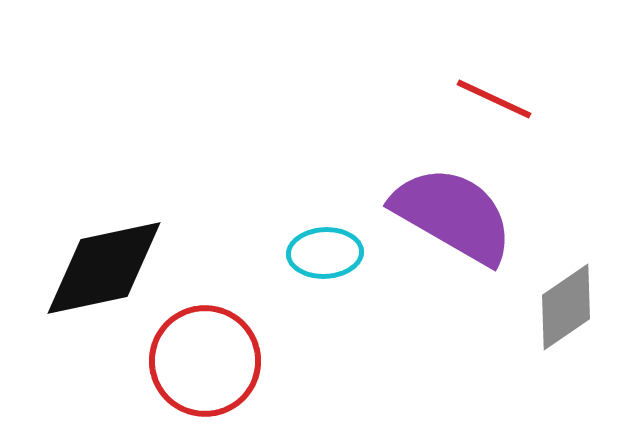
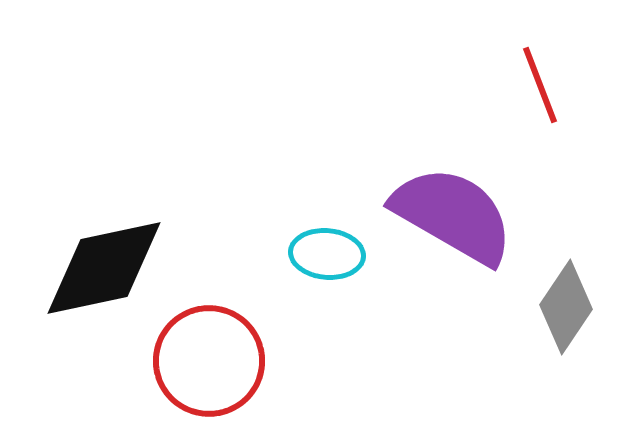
red line: moved 46 px right, 14 px up; rotated 44 degrees clockwise
cyan ellipse: moved 2 px right, 1 px down; rotated 8 degrees clockwise
gray diamond: rotated 22 degrees counterclockwise
red circle: moved 4 px right
